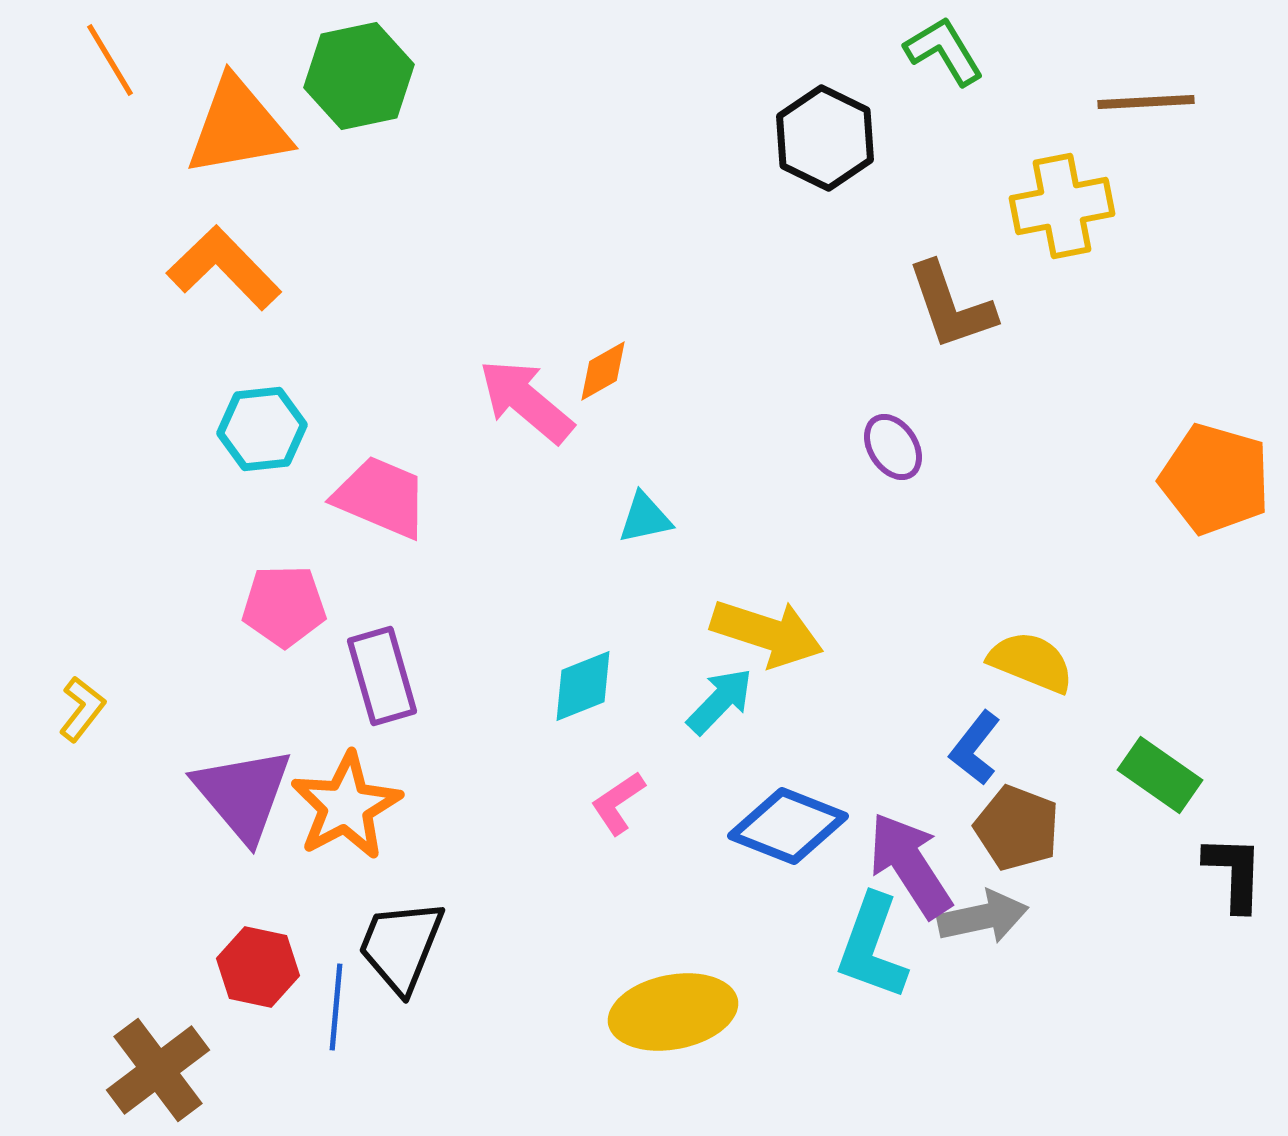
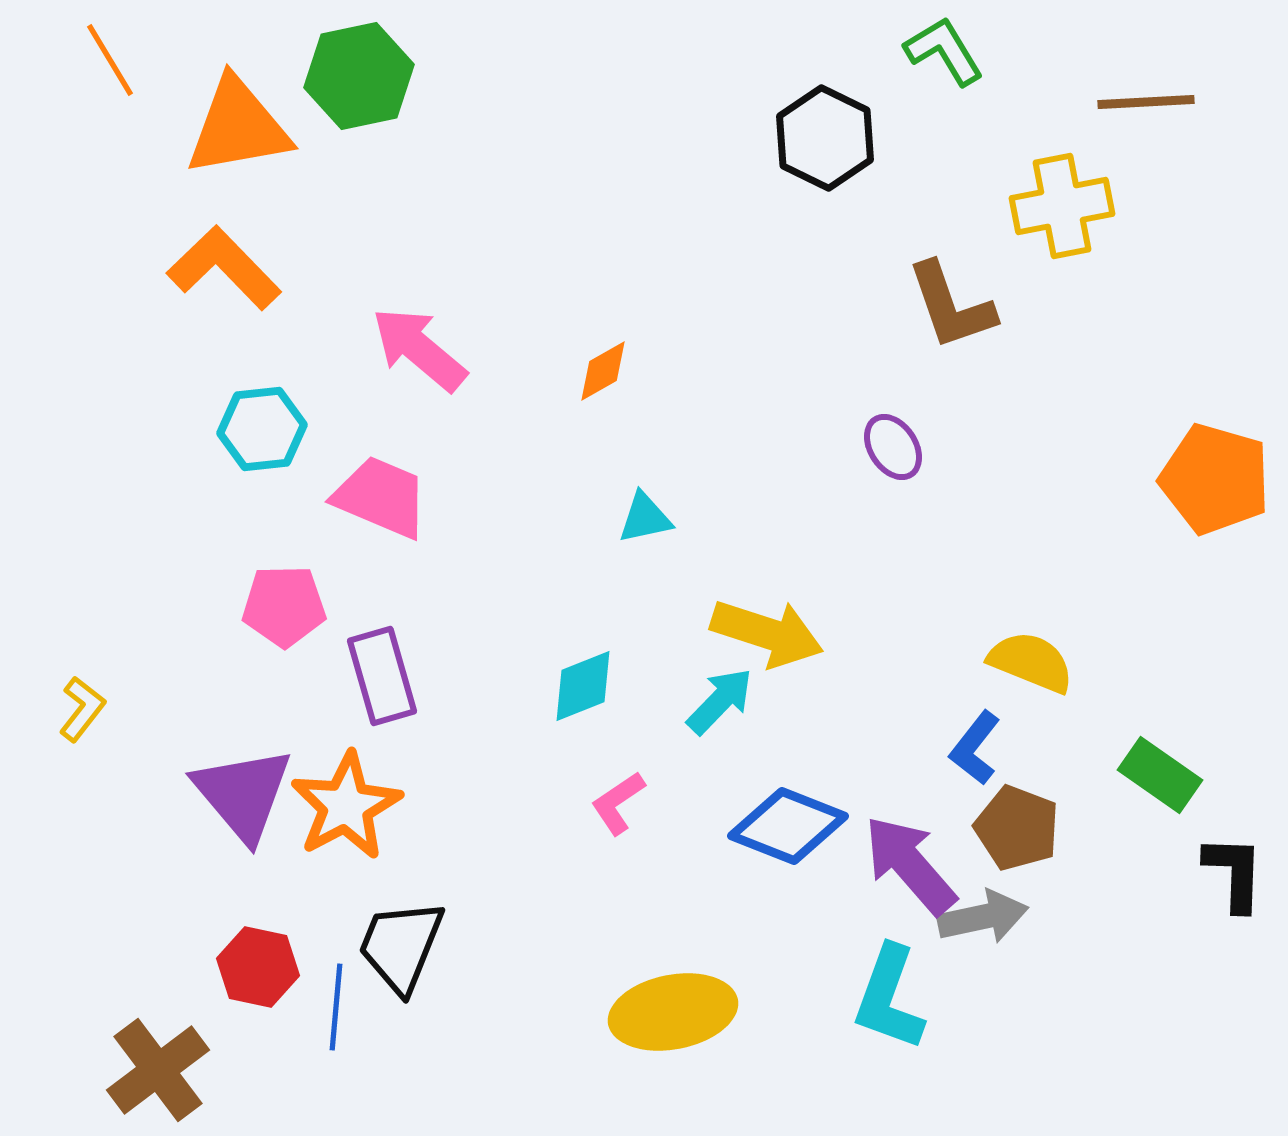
pink arrow: moved 107 px left, 52 px up
purple arrow: rotated 8 degrees counterclockwise
cyan L-shape: moved 17 px right, 51 px down
